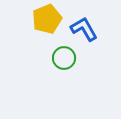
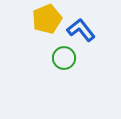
blue L-shape: moved 3 px left, 1 px down; rotated 8 degrees counterclockwise
